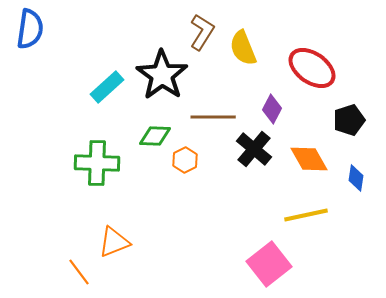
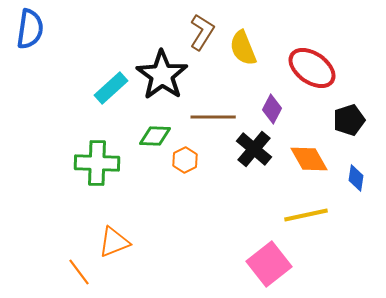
cyan rectangle: moved 4 px right, 1 px down
